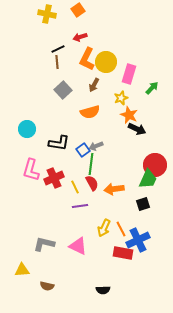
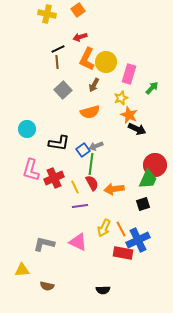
pink triangle: moved 4 px up
